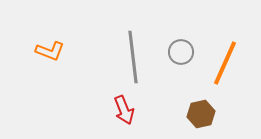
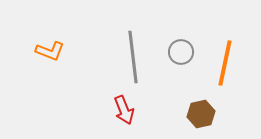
orange line: rotated 12 degrees counterclockwise
